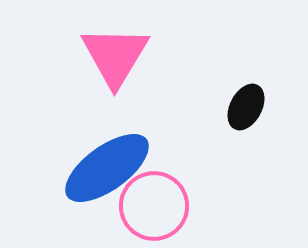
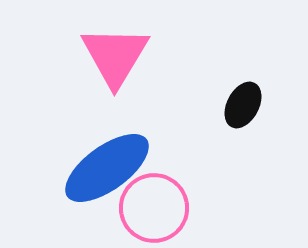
black ellipse: moved 3 px left, 2 px up
pink circle: moved 2 px down
